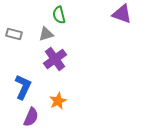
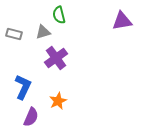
purple triangle: moved 7 px down; rotated 30 degrees counterclockwise
gray triangle: moved 3 px left, 2 px up
purple cross: moved 1 px right, 1 px up
